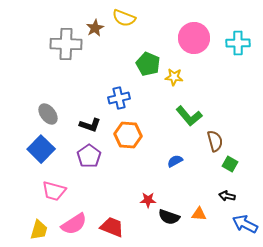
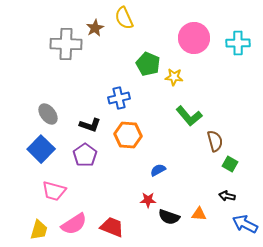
yellow semicircle: rotated 45 degrees clockwise
purple pentagon: moved 4 px left, 1 px up
blue semicircle: moved 17 px left, 9 px down
